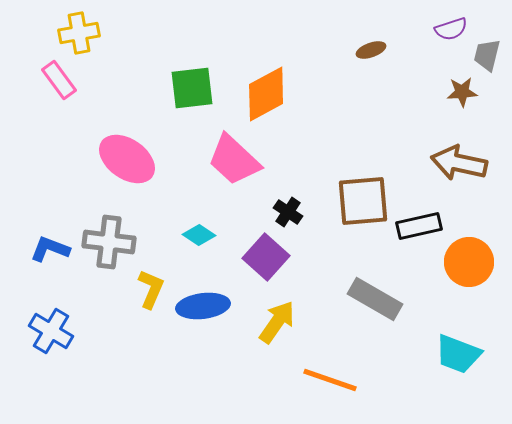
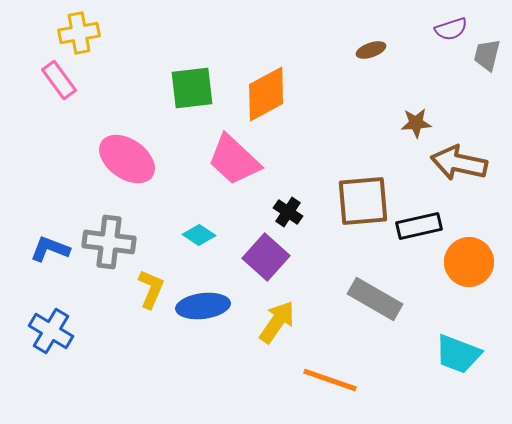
brown star: moved 46 px left, 31 px down
